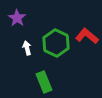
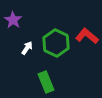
purple star: moved 4 px left, 2 px down
white arrow: rotated 48 degrees clockwise
green rectangle: moved 2 px right
